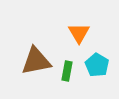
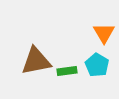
orange triangle: moved 25 px right
green rectangle: rotated 72 degrees clockwise
